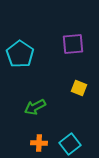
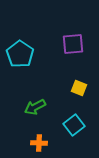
cyan square: moved 4 px right, 19 px up
